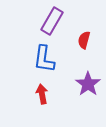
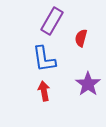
red semicircle: moved 3 px left, 2 px up
blue L-shape: rotated 16 degrees counterclockwise
red arrow: moved 2 px right, 3 px up
